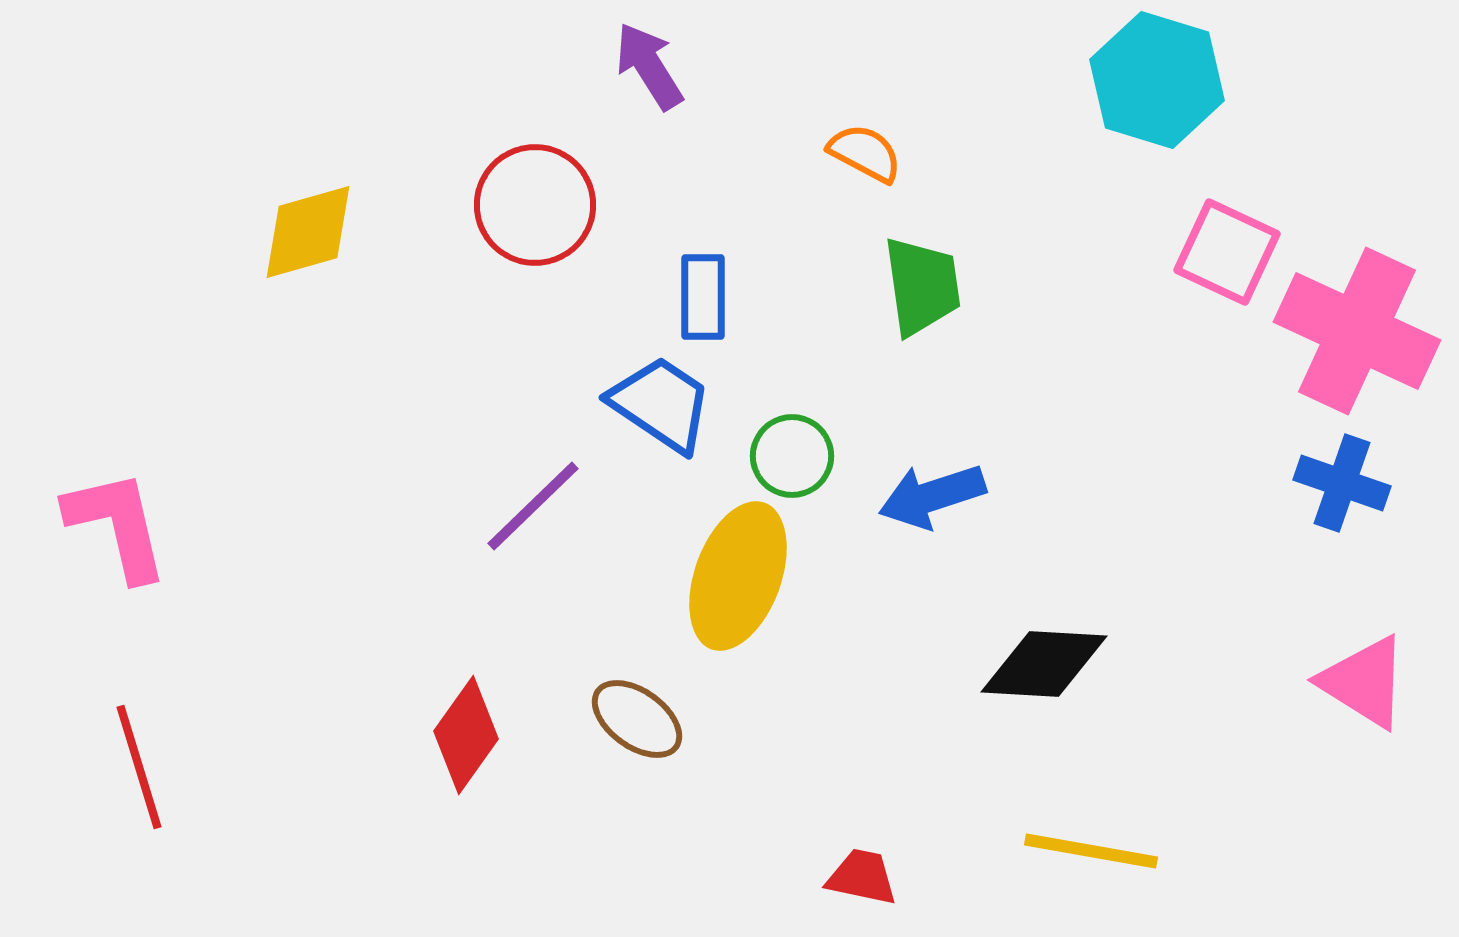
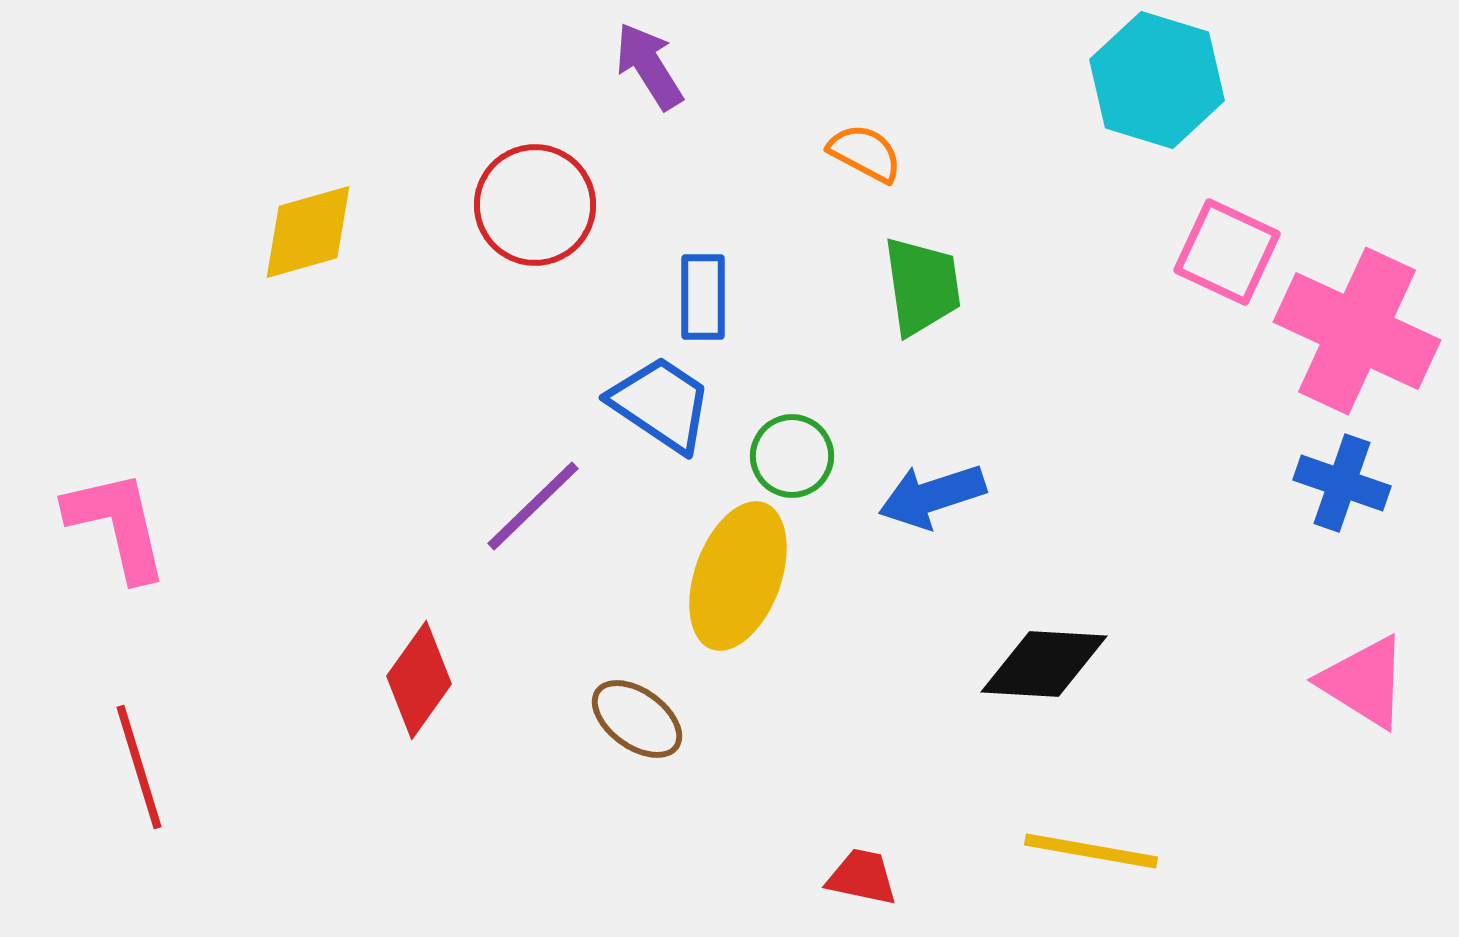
red diamond: moved 47 px left, 55 px up
